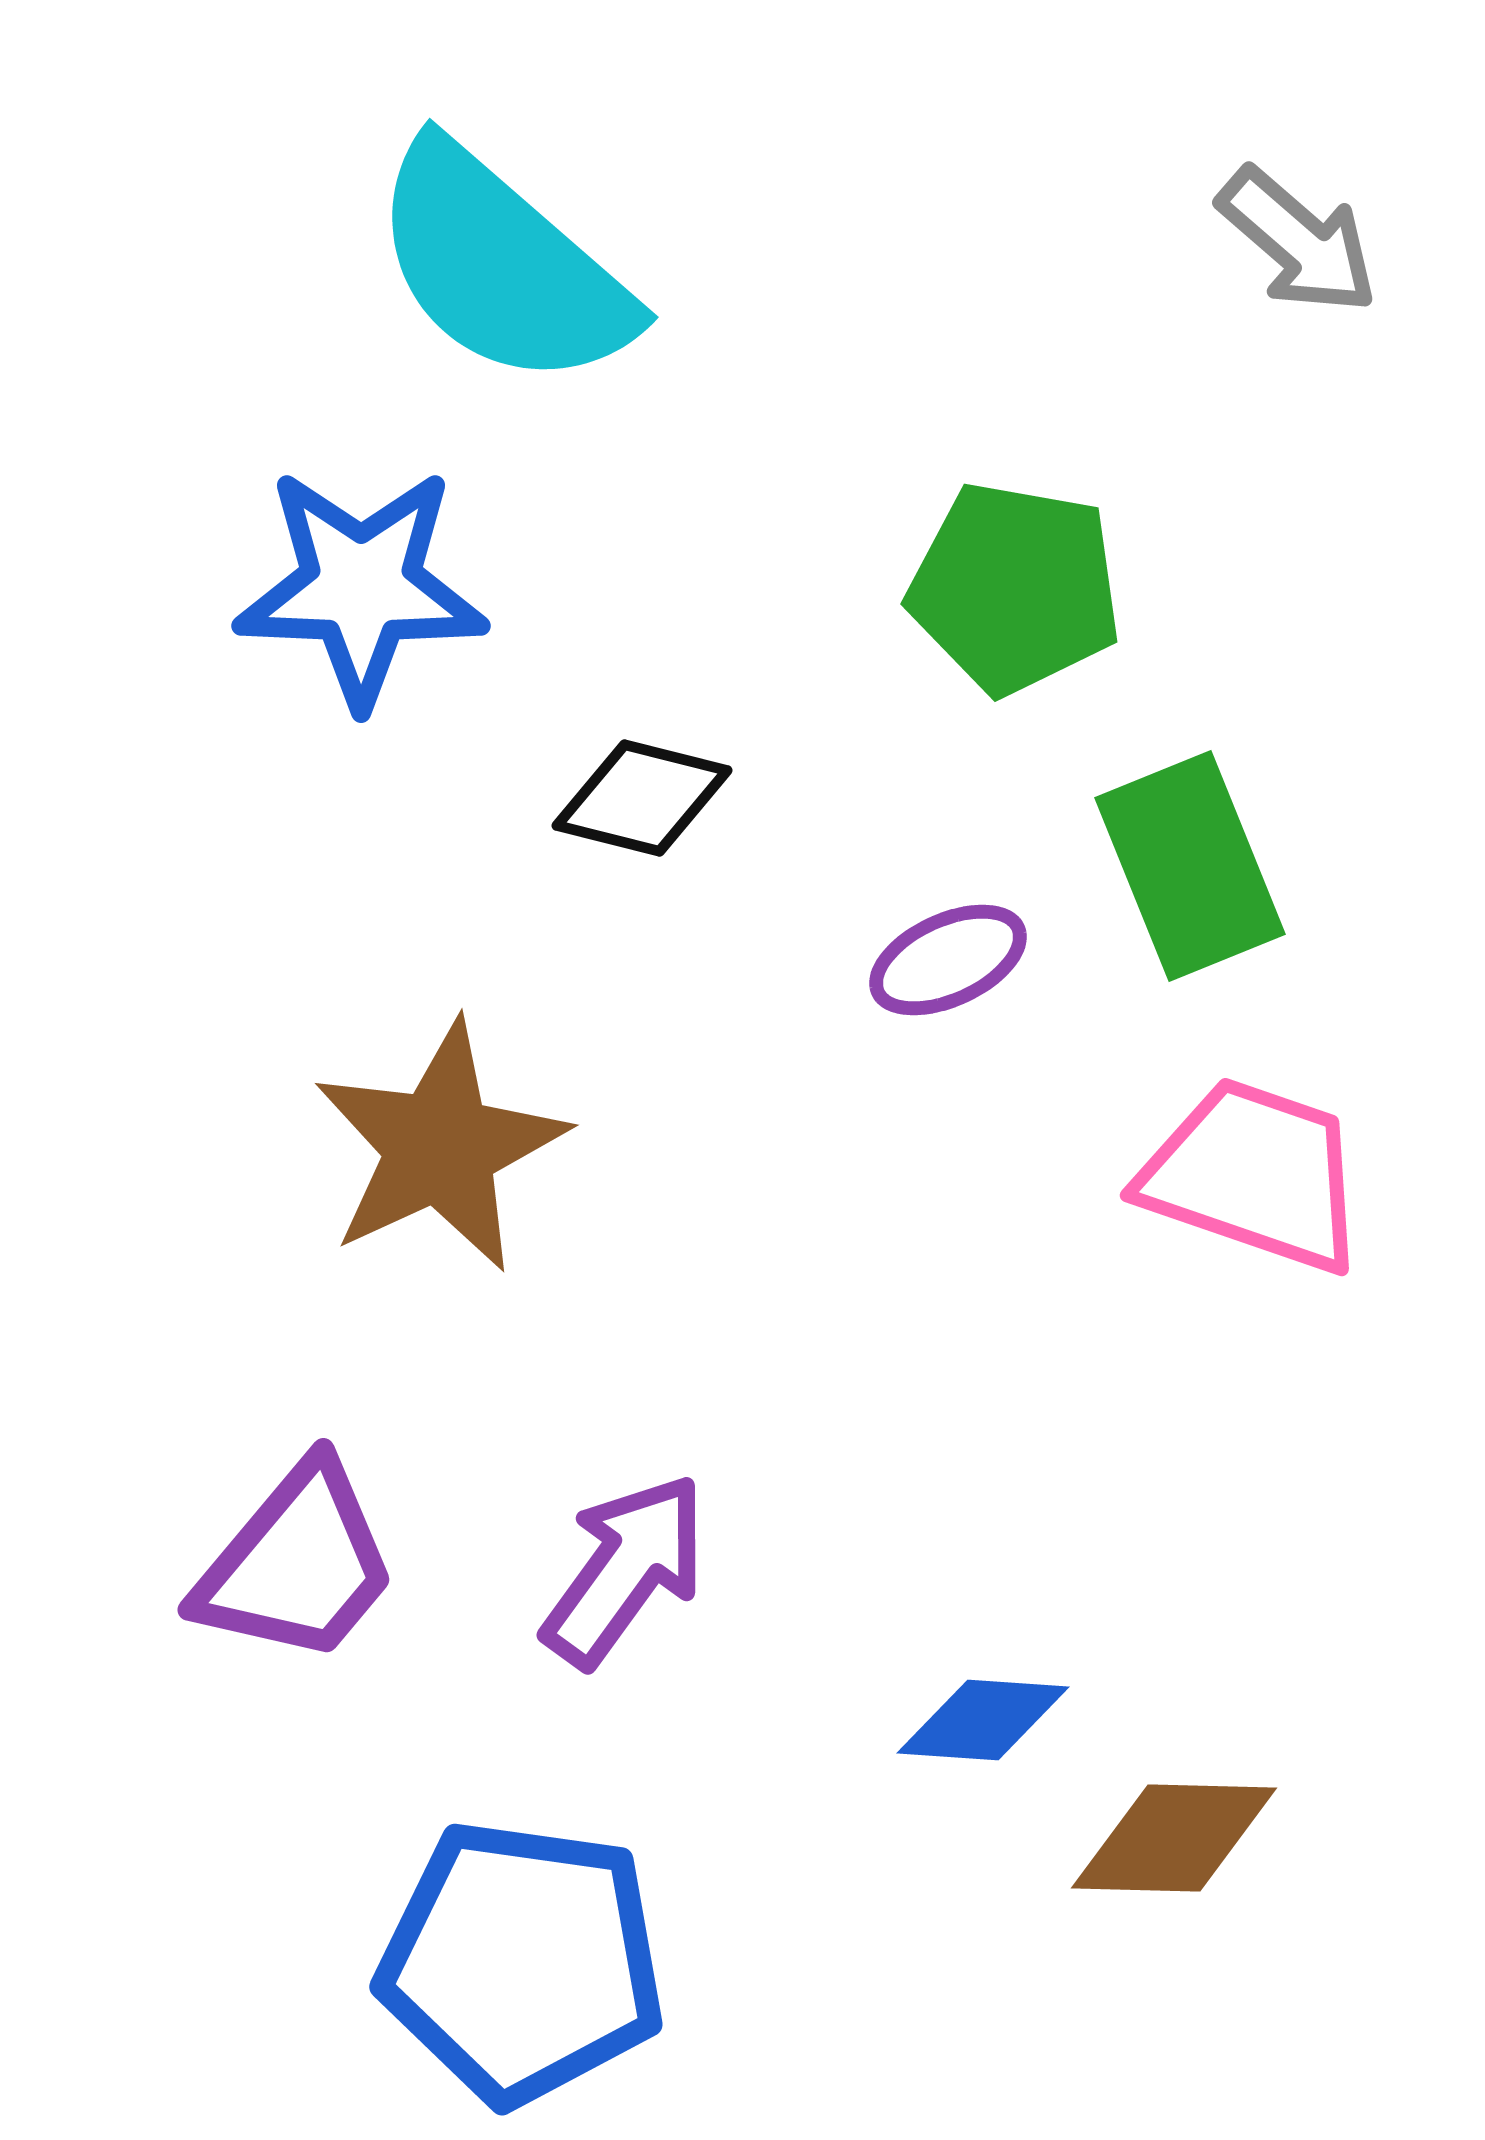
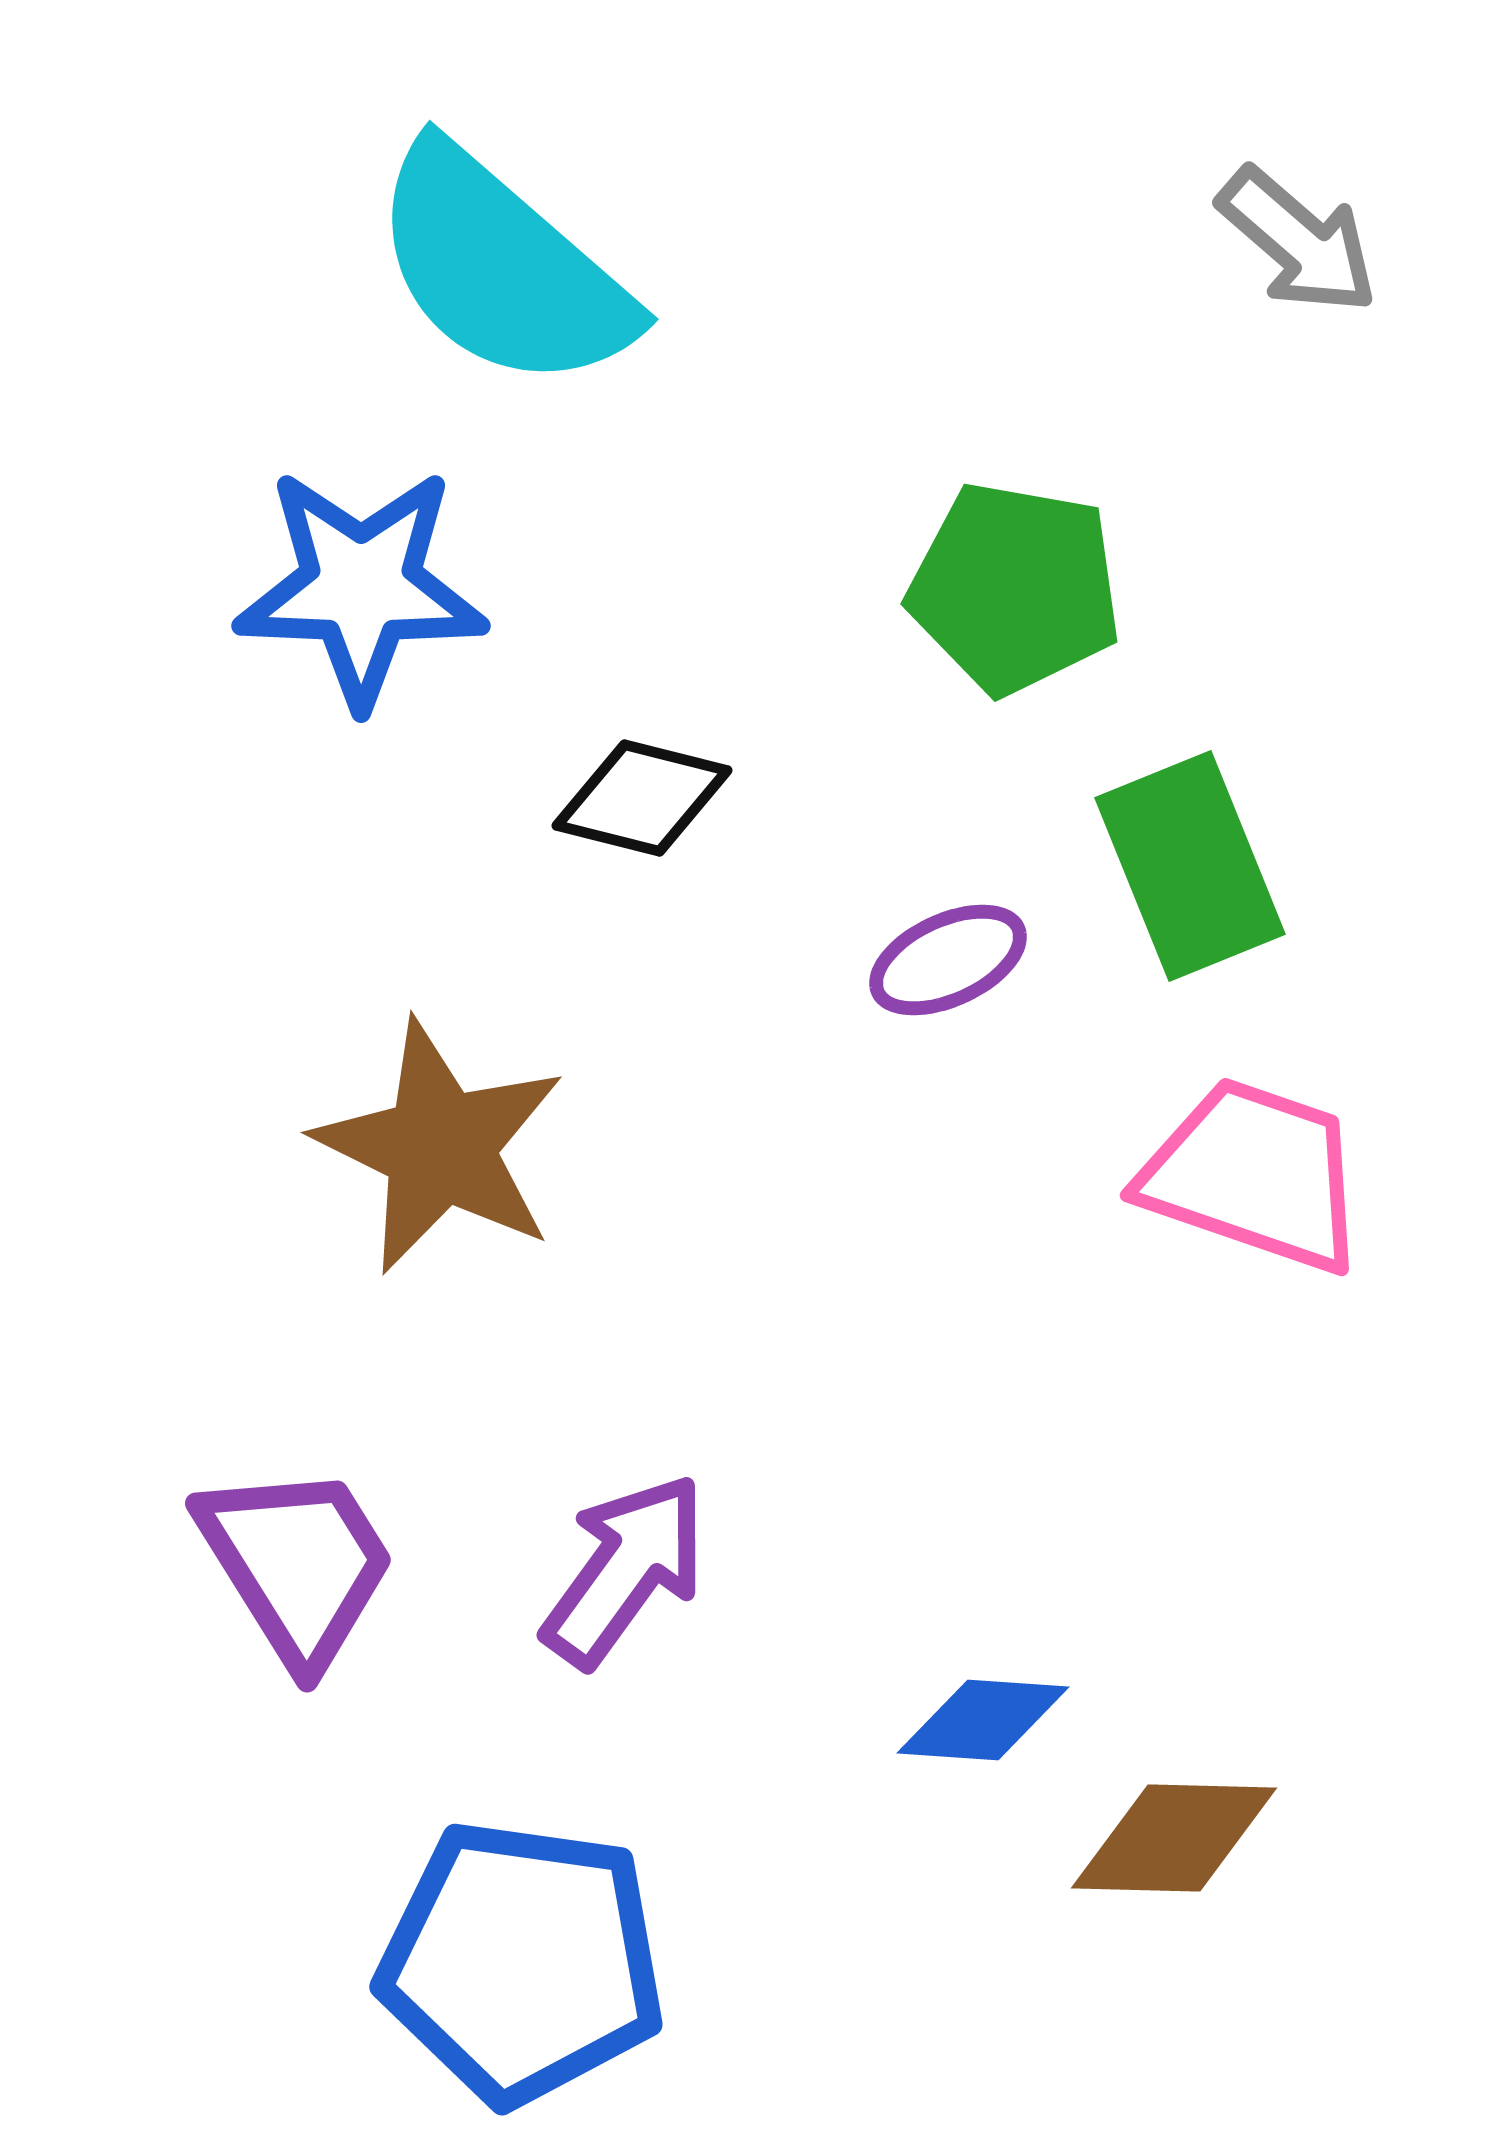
cyan semicircle: moved 2 px down
brown star: rotated 21 degrees counterclockwise
purple trapezoid: rotated 72 degrees counterclockwise
